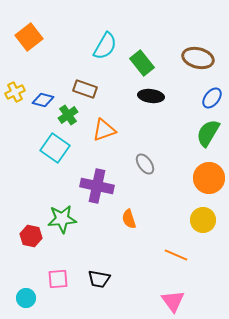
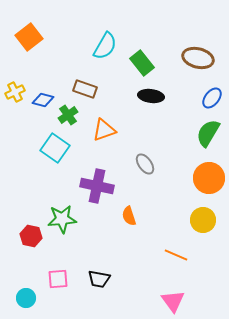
orange semicircle: moved 3 px up
